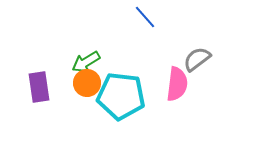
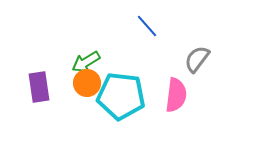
blue line: moved 2 px right, 9 px down
gray semicircle: rotated 16 degrees counterclockwise
pink semicircle: moved 1 px left, 11 px down
